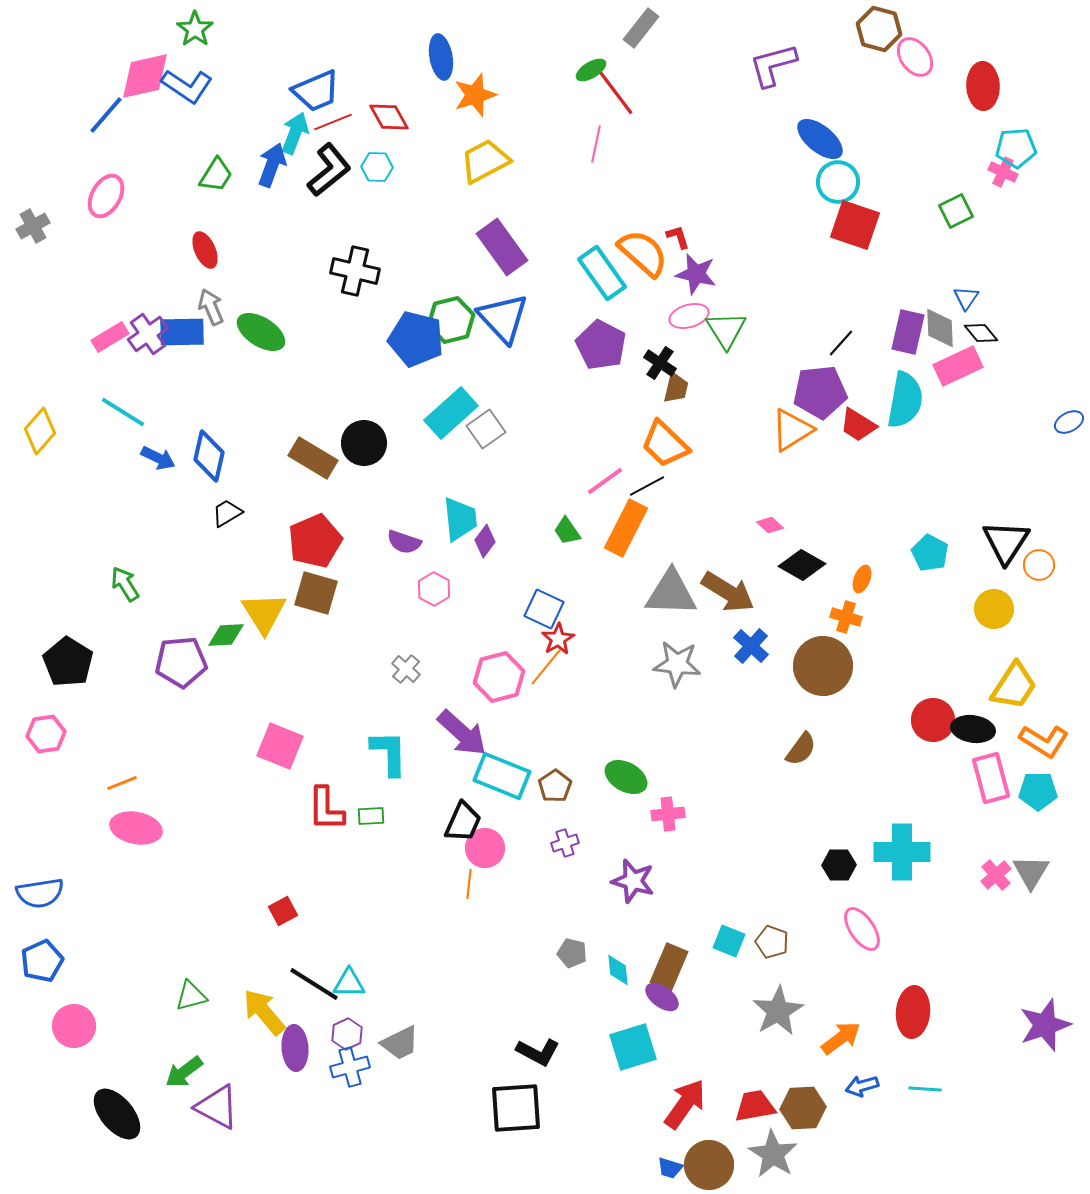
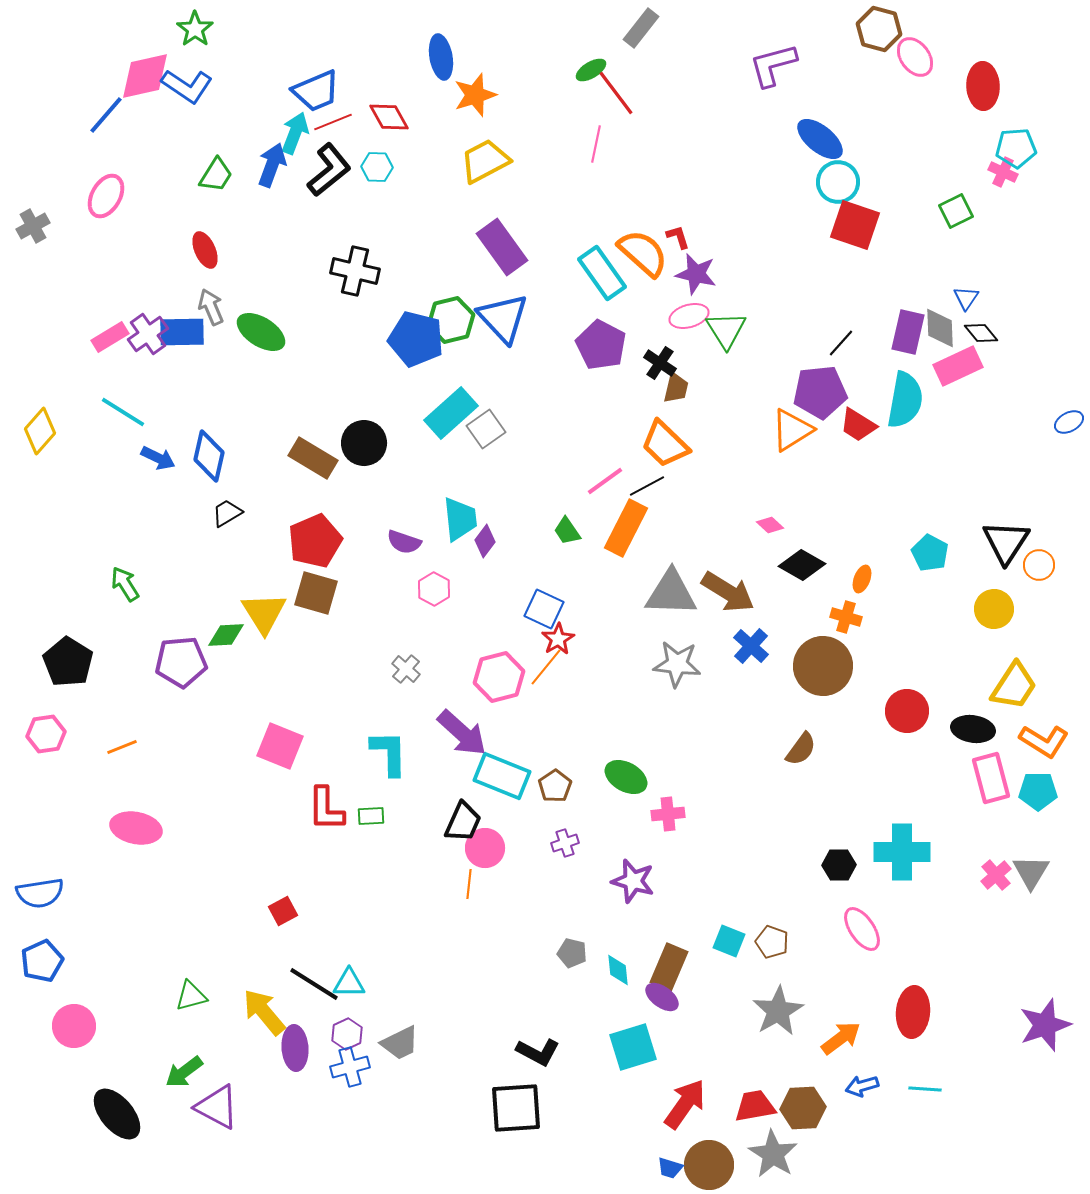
red circle at (933, 720): moved 26 px left, 9 px up
orange line at (122, 783): moved 36 px up
